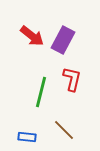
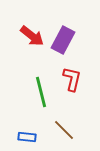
green line: rotated 28 degrees counterclockwise
